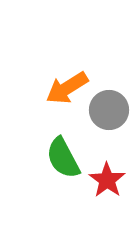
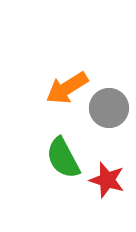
gray circle: moved 2 px up
red star: rotated 18 degrees counterclockwise
